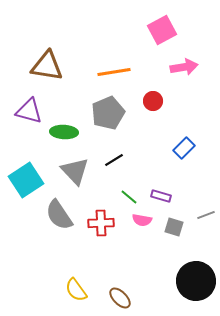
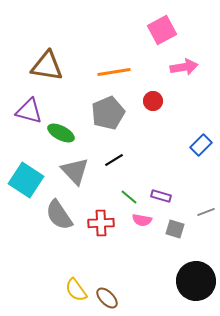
green ellipse: moved 3 px left, 1 px down; rotated 24 degrees clockwise
blue rectangle: moved 17 px right, 3 px up
cyan square: rotated 24 degrees counterclockwise
gray line: moved 3 px up
gray square: moved 1 px right, 2 px down
brown ellipse: moved 13 px left
